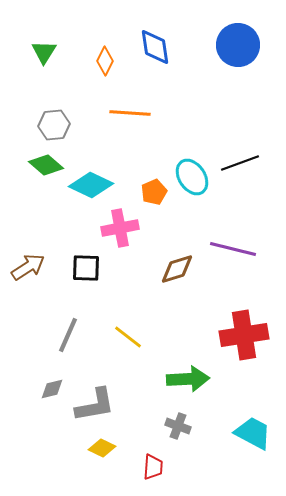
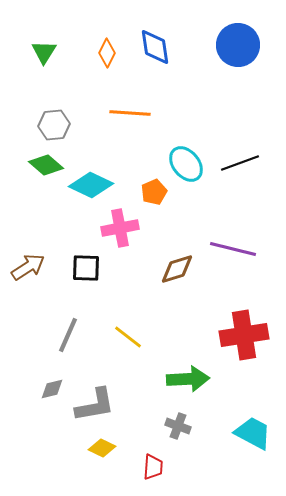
orange diamond: moved 2 px right, 8 px up
cyan ellipse: moved 6 px left, 13 px up; rotated 6 degrees counterclockwise
